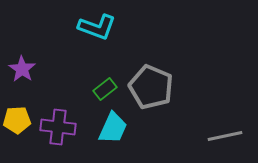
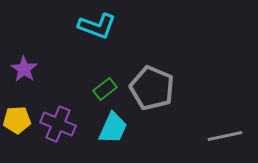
cyan L-shape: moved 1 px up
purple star: moved 2 px right
gray pentagon: moved 1 px right, 1 px down
purple cross: moved 3 px up; rotated 16 degrees clockwise
